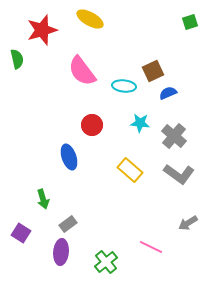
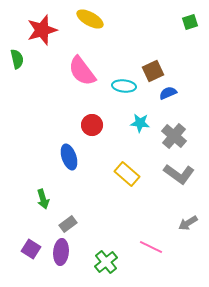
yellow rectangle: moved 3 px left, 4 px down
purple square: moved 10 px right, 16 px down
